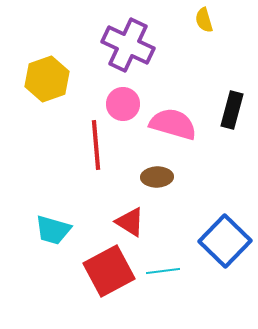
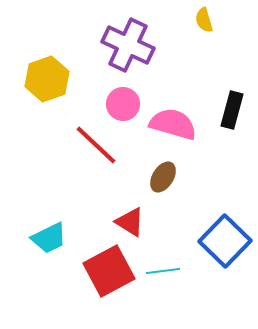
red line: rotated 42 degrees counterclockwise
brown ellipse: moved 6 px right; rotated 56 degrees counterclockwise
cyan trapezoid: moved 4 px left, 8 px down; rotated 42 degrees counterclockwise
